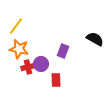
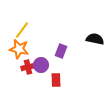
yellow line: moved 6 px right, 4 px down
black semicircle: rotated 18 degrees counterclockwise
purple rectangle: moved 2 px left
purple circle: moved 1 px down
